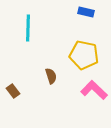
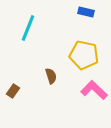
cyan line: rotated 20 degrees clockwise
brown rectangle: rotated 72 degrees clockwise
